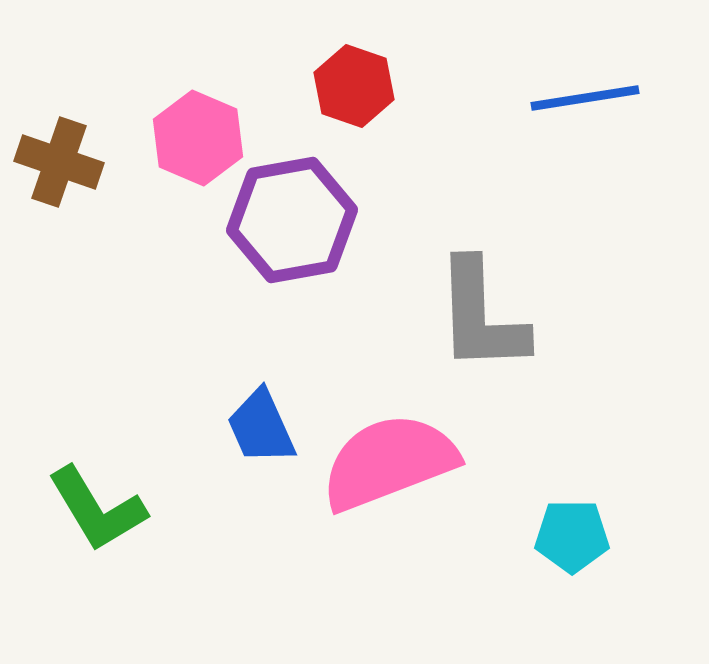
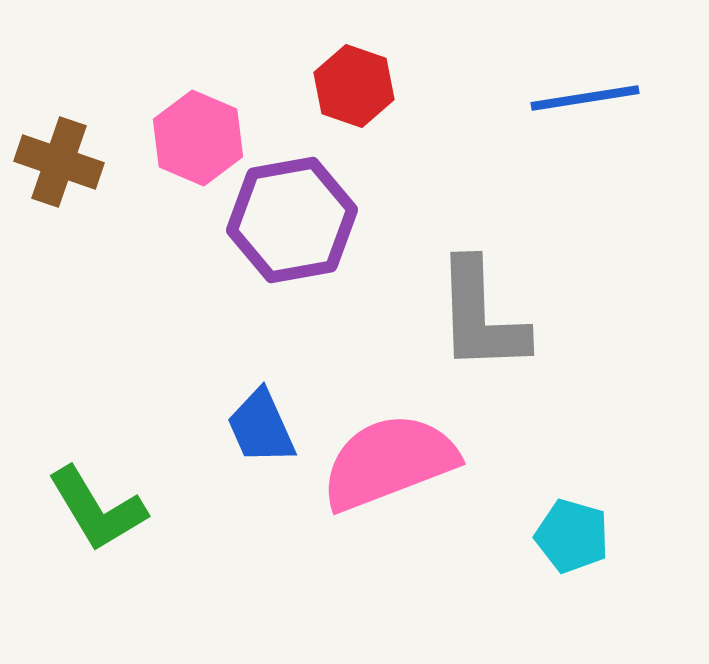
cyan pentagon: rotated 16 degrees clockwise
